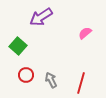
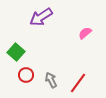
green square: moved 2 px left, 6 px down
red line: moved 3 px left; rotated 20 degrees clockwise
